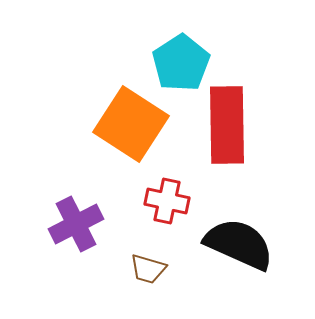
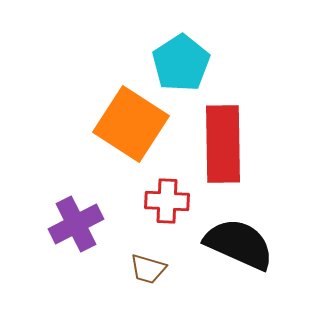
red rectangle: moved 4 px left, 19 px down
red cross: rotated 9 degrees counterclockwise
